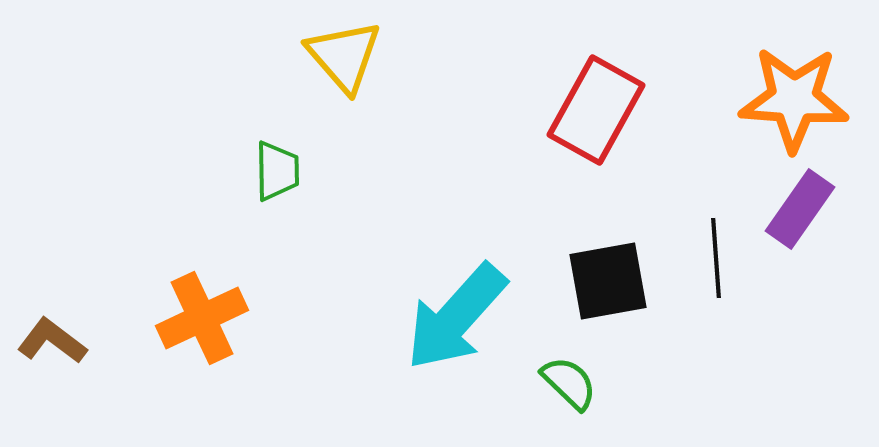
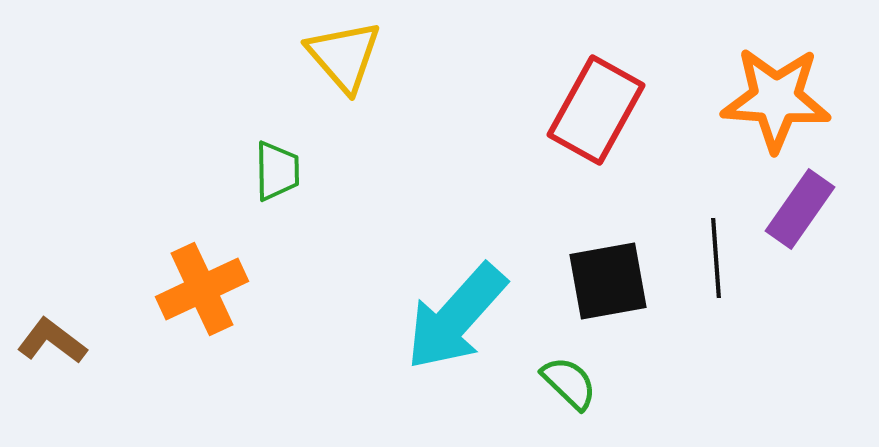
orange star: moved 18 px left
orange cross: moved 29 px up
